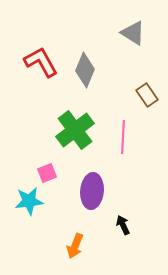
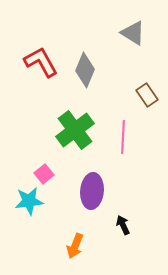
pink square: moved 3 px left, 1 px down; rotated 18 degrees counterclockwise
